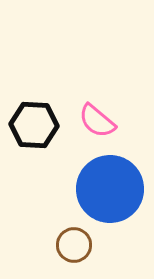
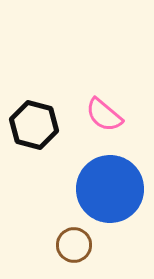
pink semicircle: moved 7 px right, 6 px up
black hexagon: rotated 12 degrees clockwise
